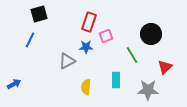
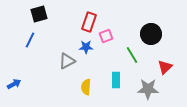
gray star: moved 1 px up
